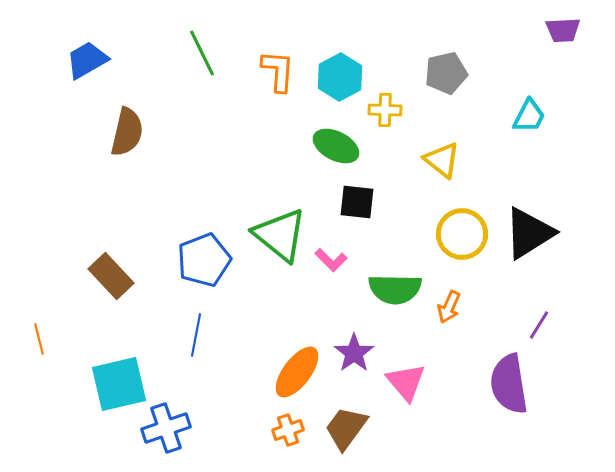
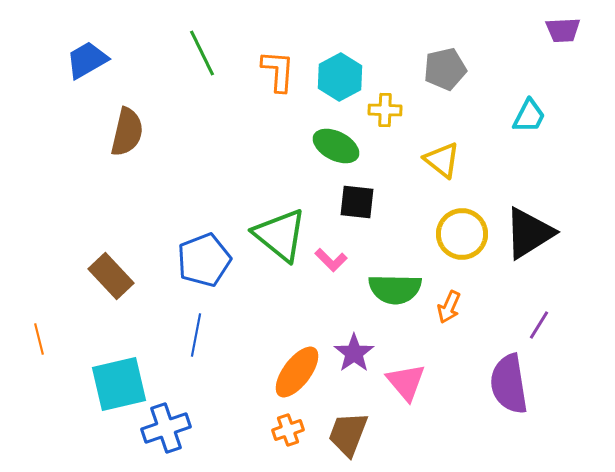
gray pentagon: moved 1 px left, 4 px up
brown trapezoid: moved 2 px right, 6 px down; rotated 15 degrees counterclockwise
